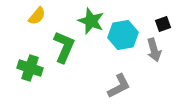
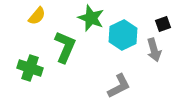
green star: moved 3 px up
cyan hexagon: rotated 16 degrees counterclockwise
green L-shape: moved 1 px right
